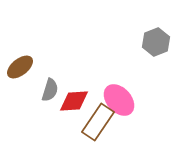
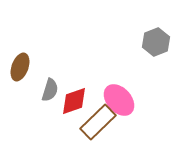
brown ellipse: rotated 32 degrees counterclockwise
red diamond: rotated 16 degrees counterclockwise
brown rectangle: rotated 12 degrees clockwise
